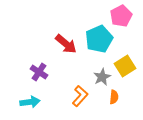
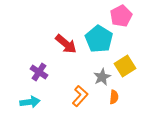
cyan pentagon: rotated 16 degrees counterclockwise
